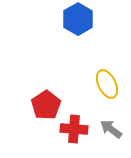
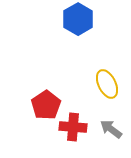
red cross: moved 1 px left, 2 px up
